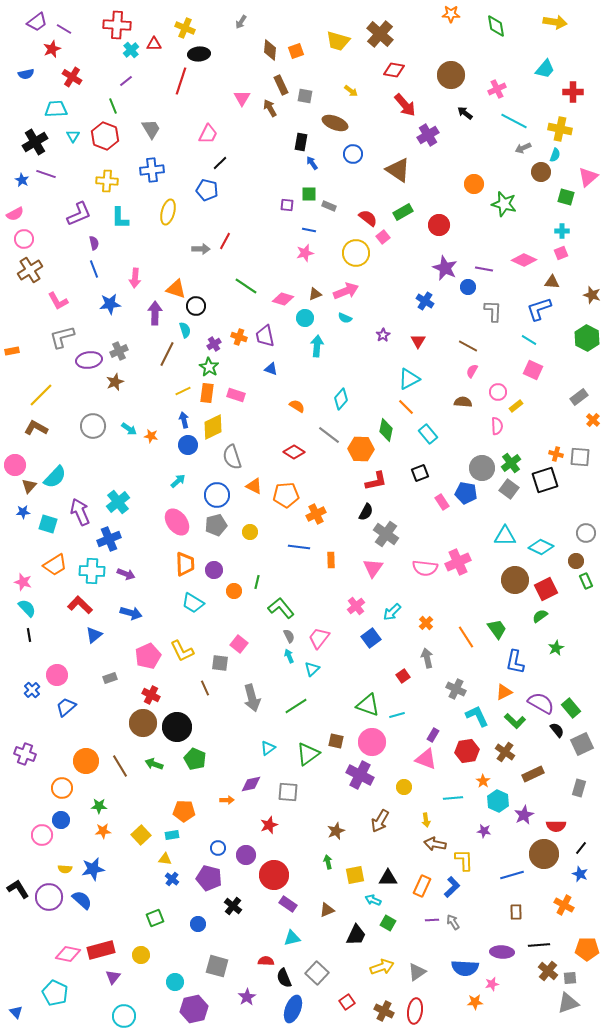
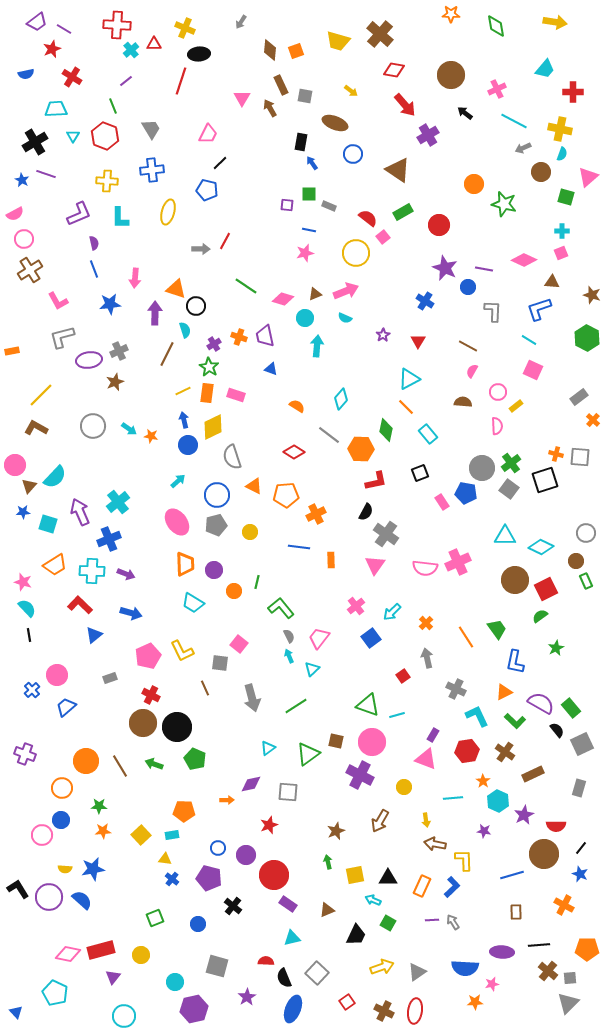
cyan semicircle at (555, 155): moved 7 px right, 1 px up
pink triangle at (373, 568): moved 2 px right, 3 px up
gray triangle at (568, 1003): rotated 25 degrees counterclockwise
